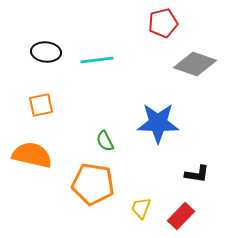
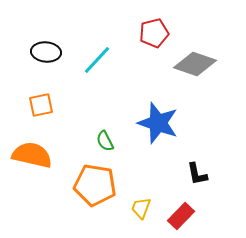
red pentagon: moved 9 px left, 10 px down
cyan line: rotated 40 degrees counterclockwise
blue star: rotated 18 degrees clockwise
black L-shape: rotated 70 degrees clockwise
orange pentagon: moved 2 px right, 1 px down
